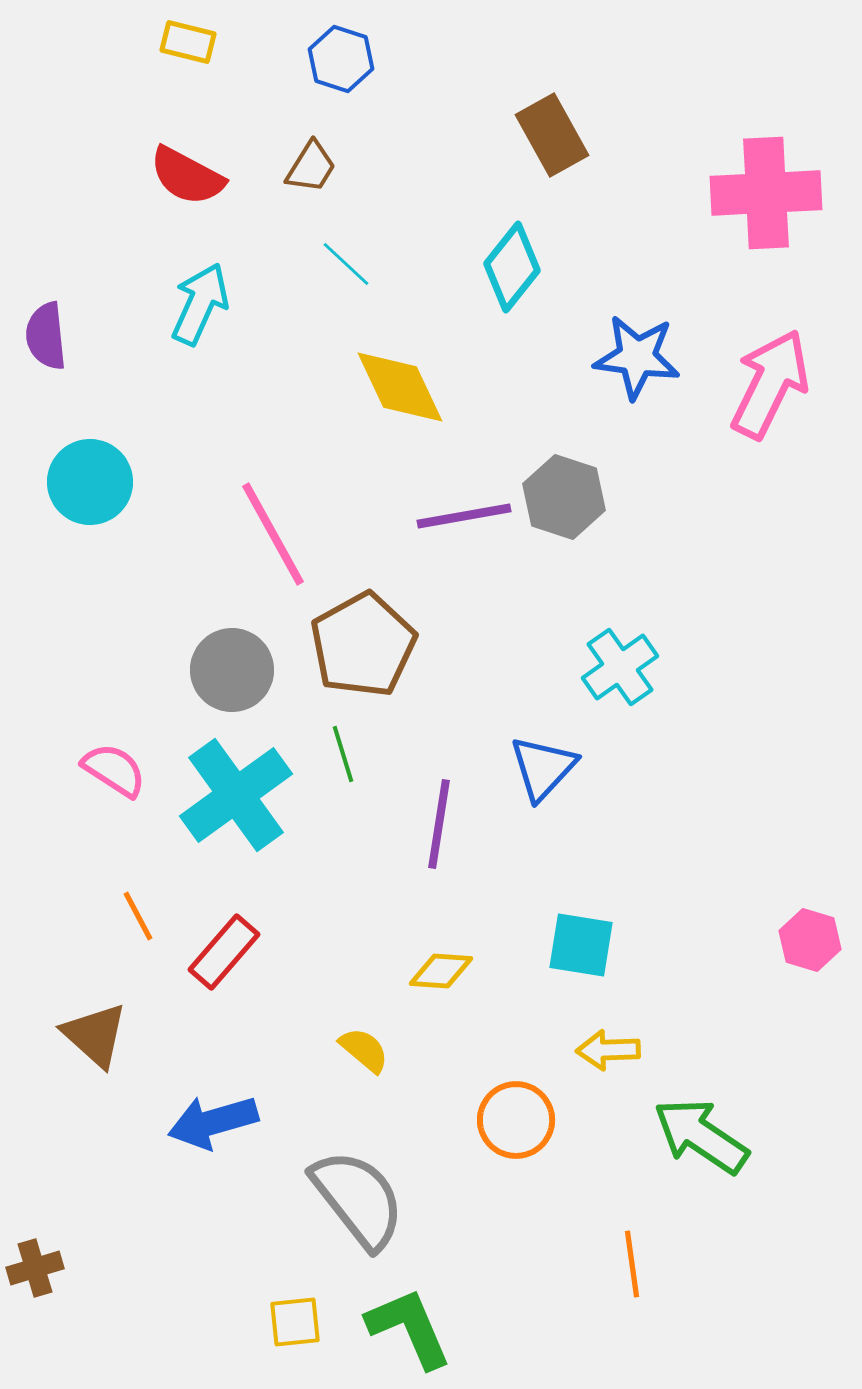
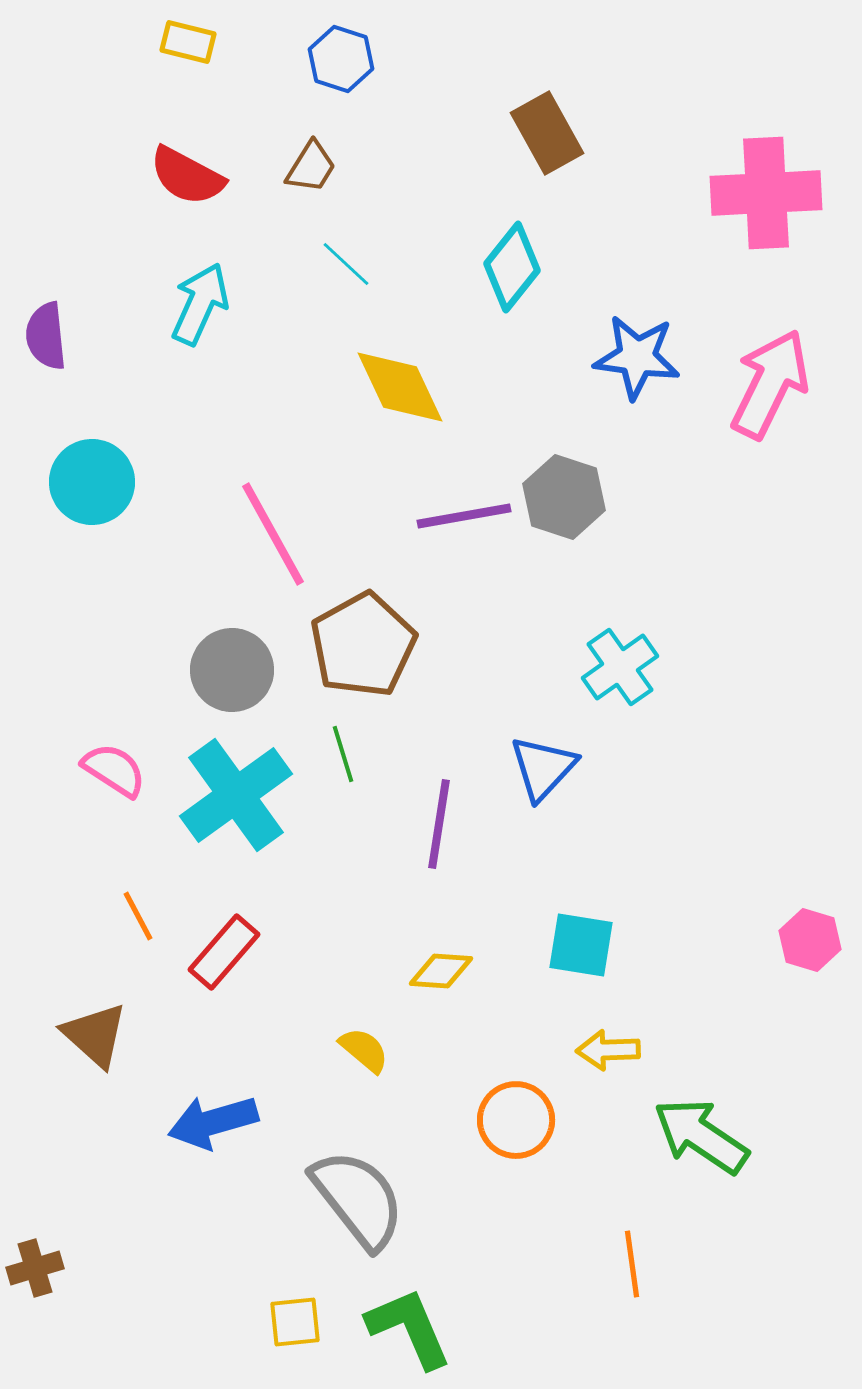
brown rectangle at (552, 135): moved 5 px left, 2 px up
cyan circle at (90, 482): moved 2 px right
